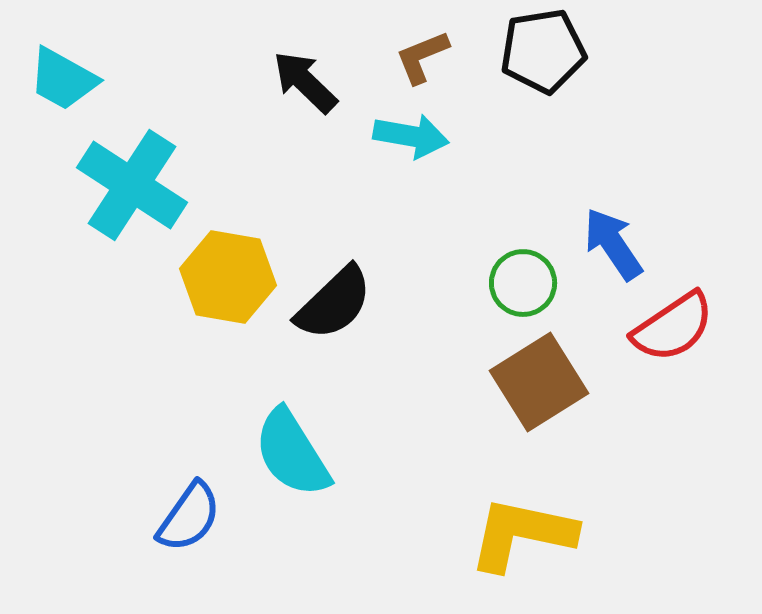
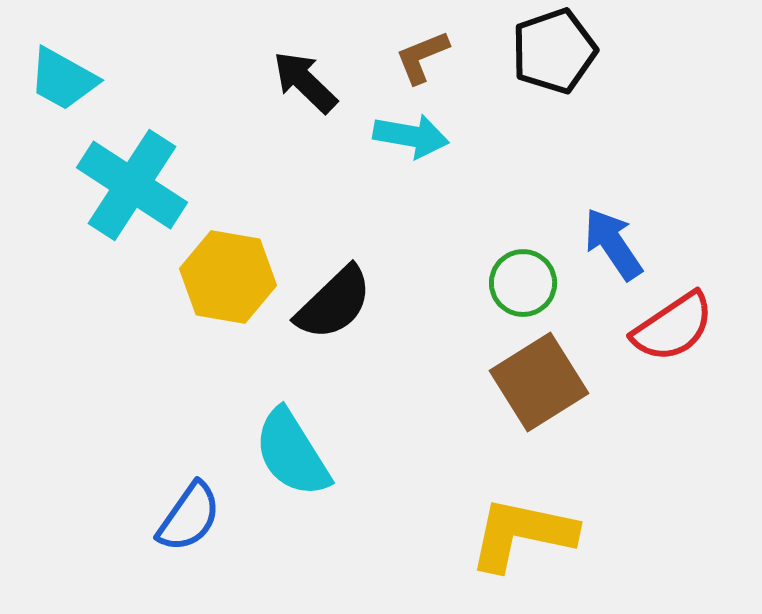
black pentagon: moved 11 px right; rotated 10 degrees counterclockwise
